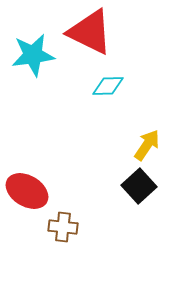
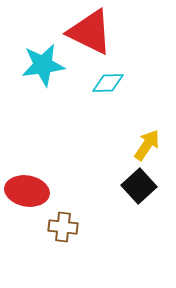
cyan star: moved 10 px right, 10 px down
cyan diamond: moved 3 px up
red ellipse: rotated 21 degrees counterclockwise
